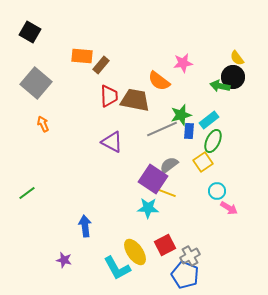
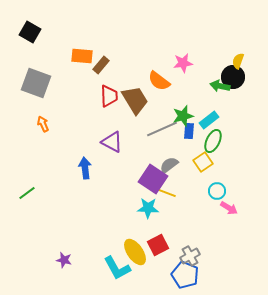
yellow semicircle: moved 1 px right, 3 px down; rotated 56 degrees clockwise
gray square: rotated 20 degrees counterclockwise
brown trapezoid: rotated 48 degrees clockwise
green star: moved 2 px right, 1 px down
blue arrow: moved 58 px up
red square: moved 7 px left
